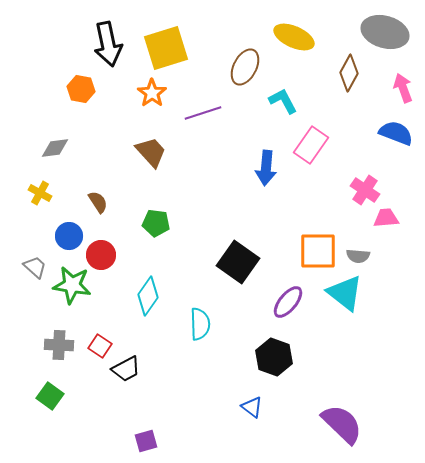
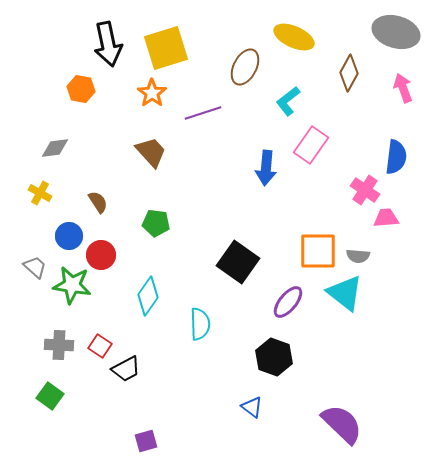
gray ellipse: moved 11 px right
cyan L-shape: moved 5 px right; rotated 100 degrees counterclockwise
blue semicircle: moved 24 px down; rotated 76 degrees clockwise
